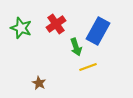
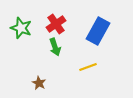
green arrow: moved 21 px left
